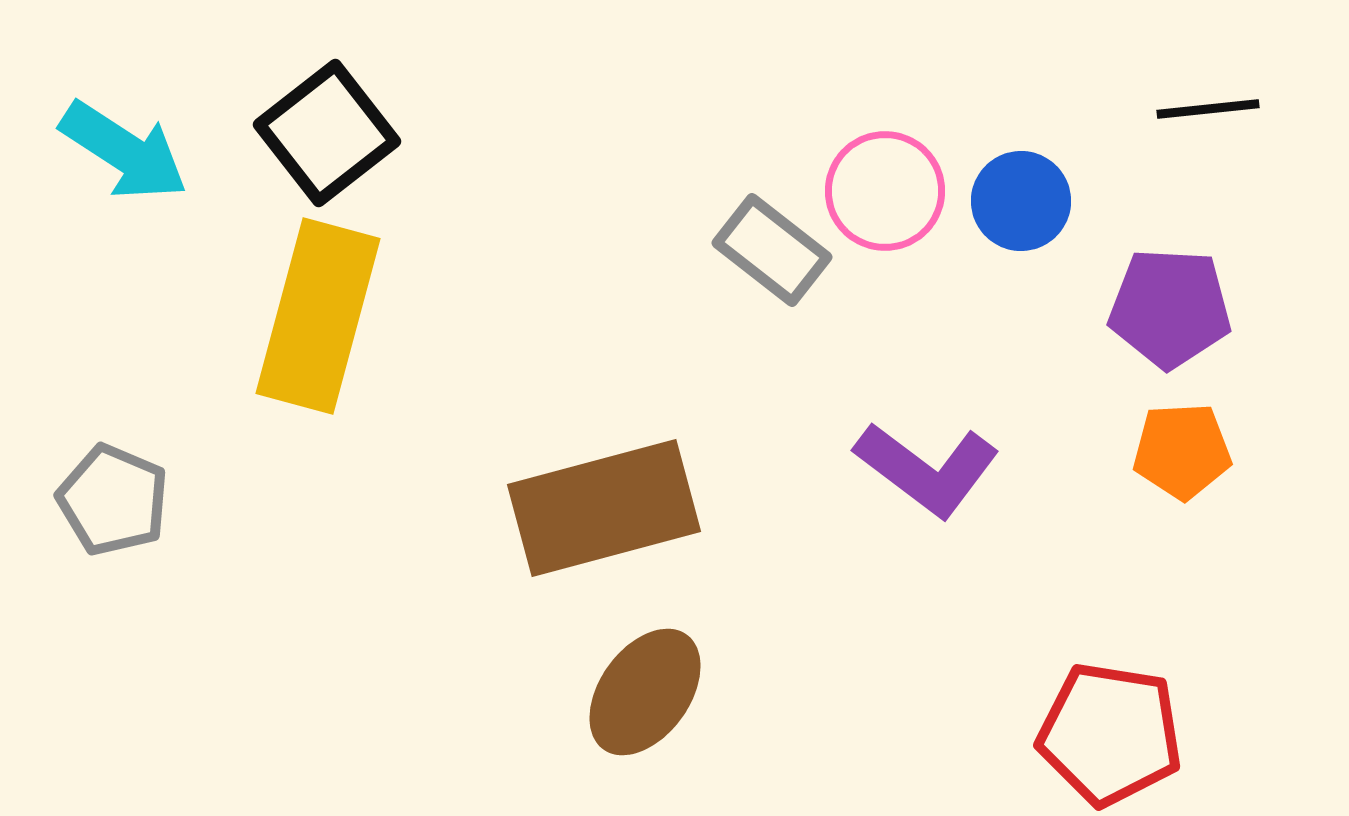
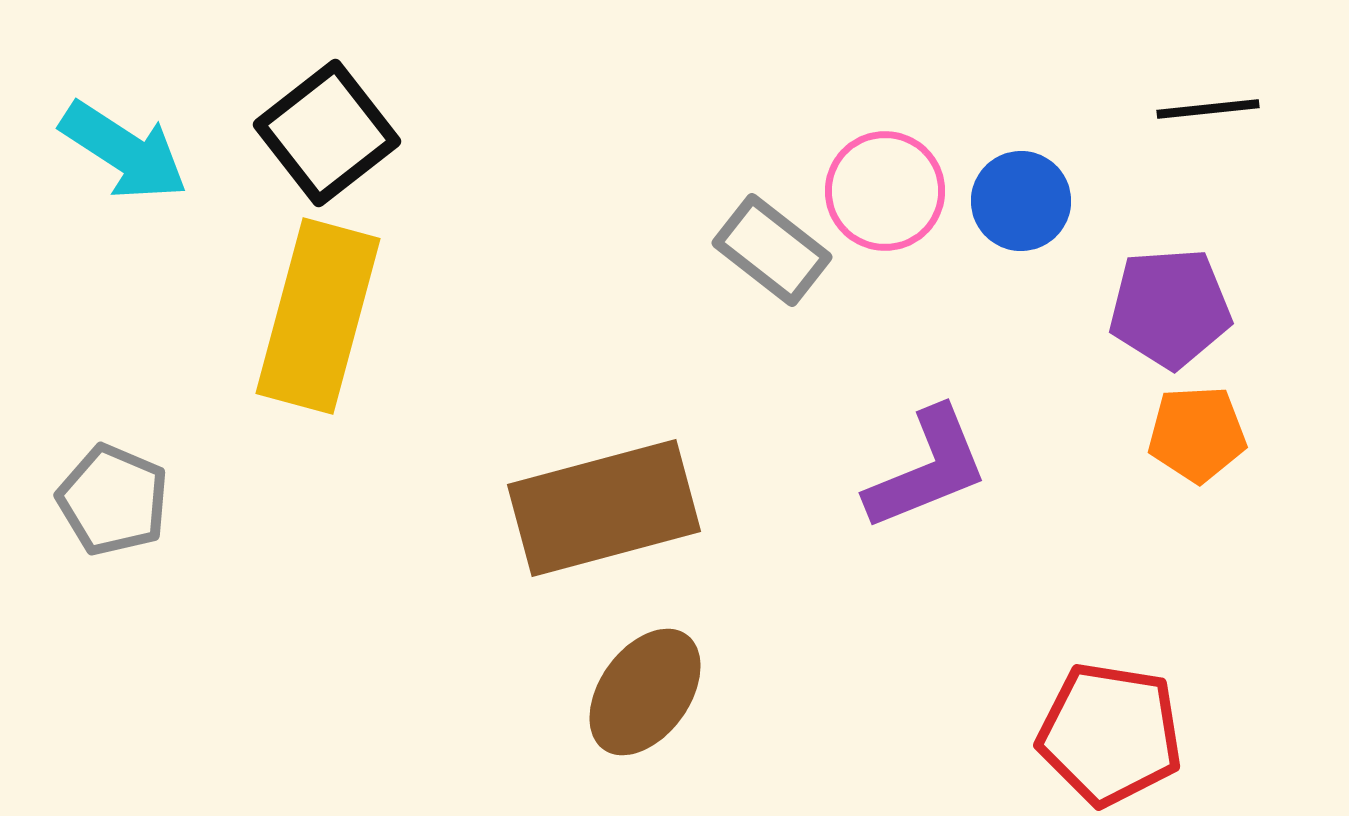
purple pentagon: rotated 7 degrees counterclockwise
orange pentagon: moved 15 px right, 17 px up
purple L-shape: rotated 59 degrees counterclockwise
